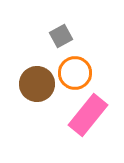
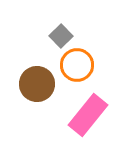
gray square: rotated 15 degrees counterclockwise
orange circle: moved 2 px right, 8 px up
